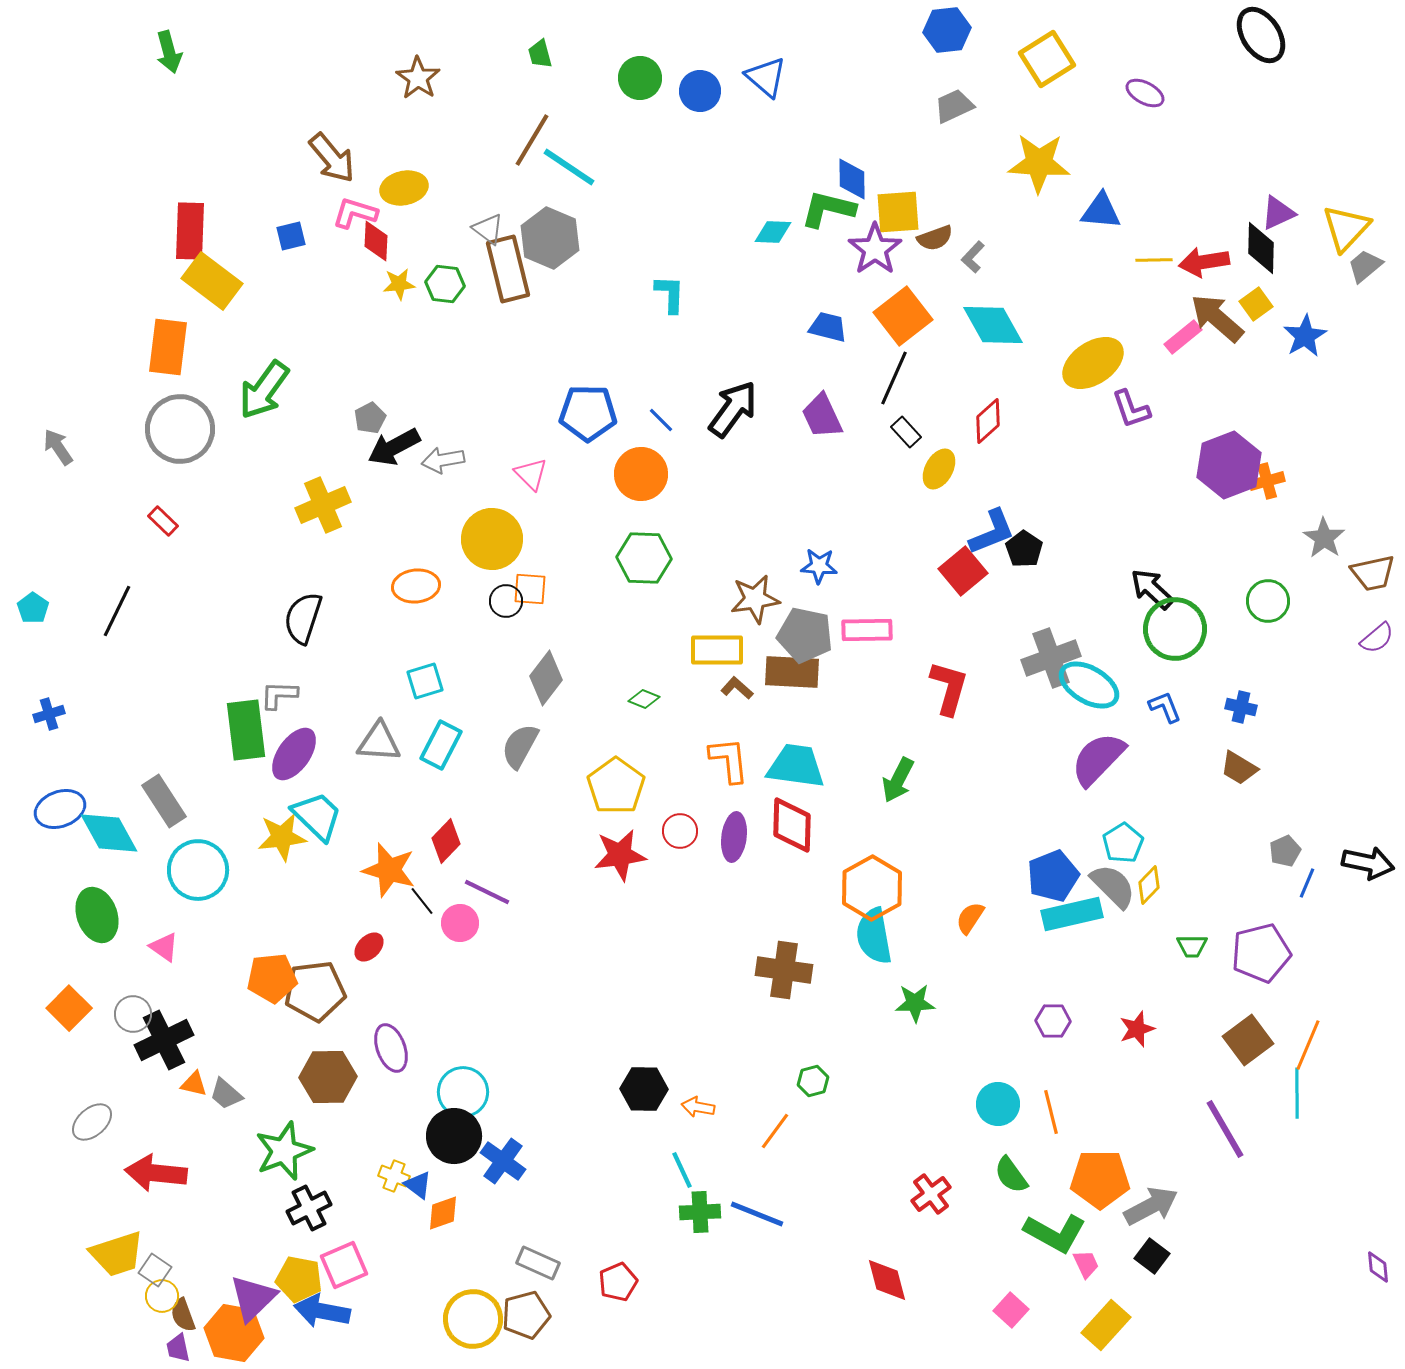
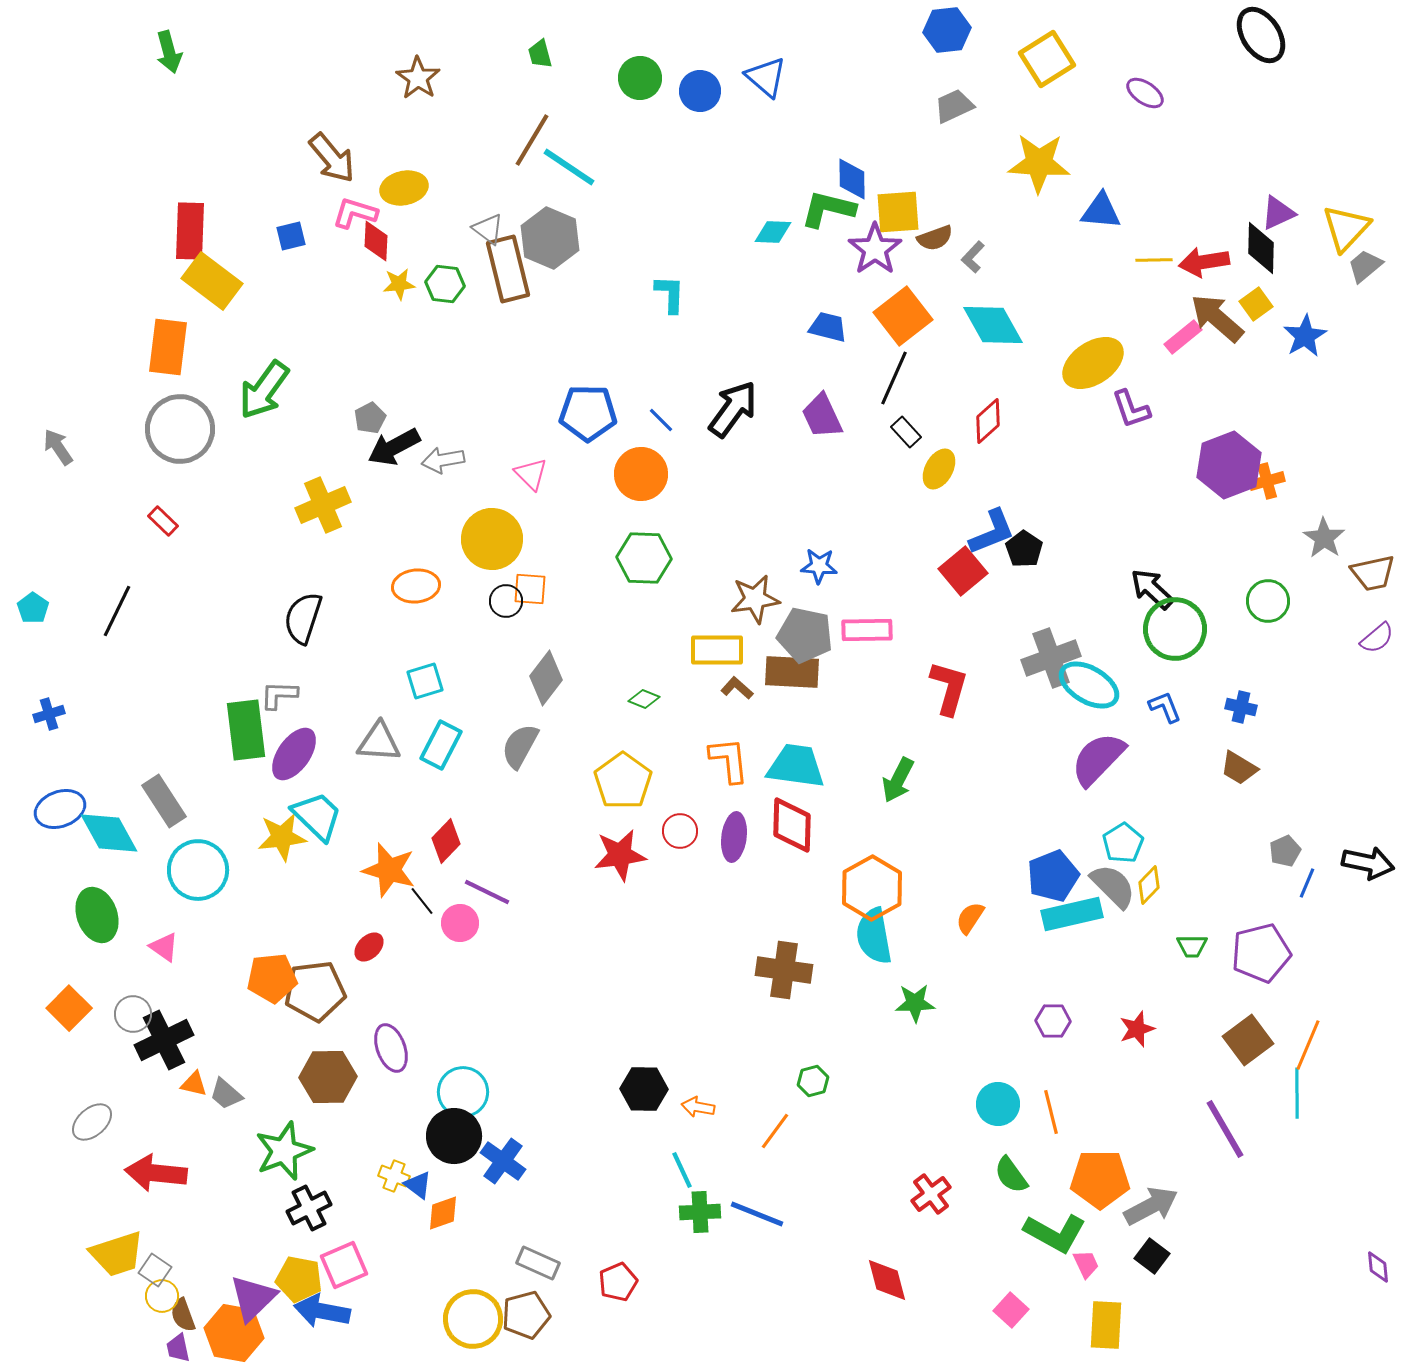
purple ellipse at (1145, 93): rotated 6 degrees clockwise
yellow pentagon at (616, 786): moved 7 px right, 5 px up
yellow rectangle at (1106, 1325): rotated 39 degrees counterclockwise
